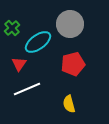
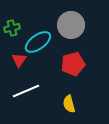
gray circle: moved 1 px right, 1 px down
green cross: rotated 28 degrees clockwise
red triangle: moved 4 px up
white line: moved 1 px left, 2 px down
